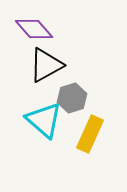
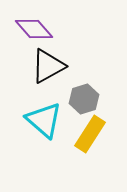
black triangle: moved 2 px right, 1 px down
gray hexagon: moved 12 px right, 1 px down
yellow rectangle: rotated 9 degrees clockwise
